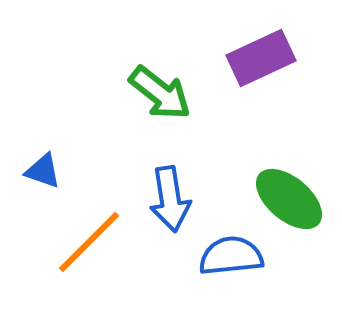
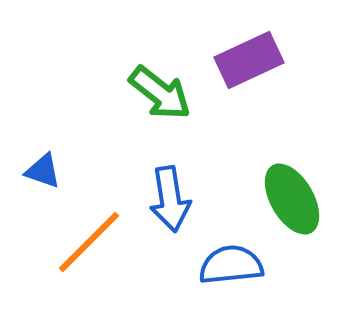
purple rectangle: moved 12 px left, 2 px down
green ellipse: moved 3 px right; rotated 20 degrees clockwise
blue semicircle: moved 9 px down
